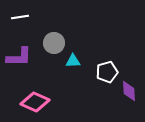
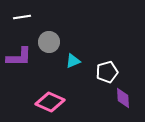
white line: moved 2 px right
gray circle: moved 5 px left, 1 px up
cyan triangle: rotated 21 degrees counterclockwise
purple diamond: moved 6 px left, 7 px down
pink diamond: moved 15 px right
